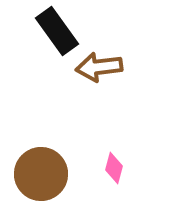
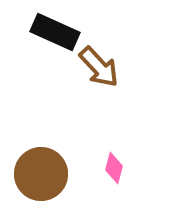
black rectangle: moved 2 px left, 1 px down; rotated 30 degrees counterclockwise
brown arrow: rotated 126 degrees counterclockwise
